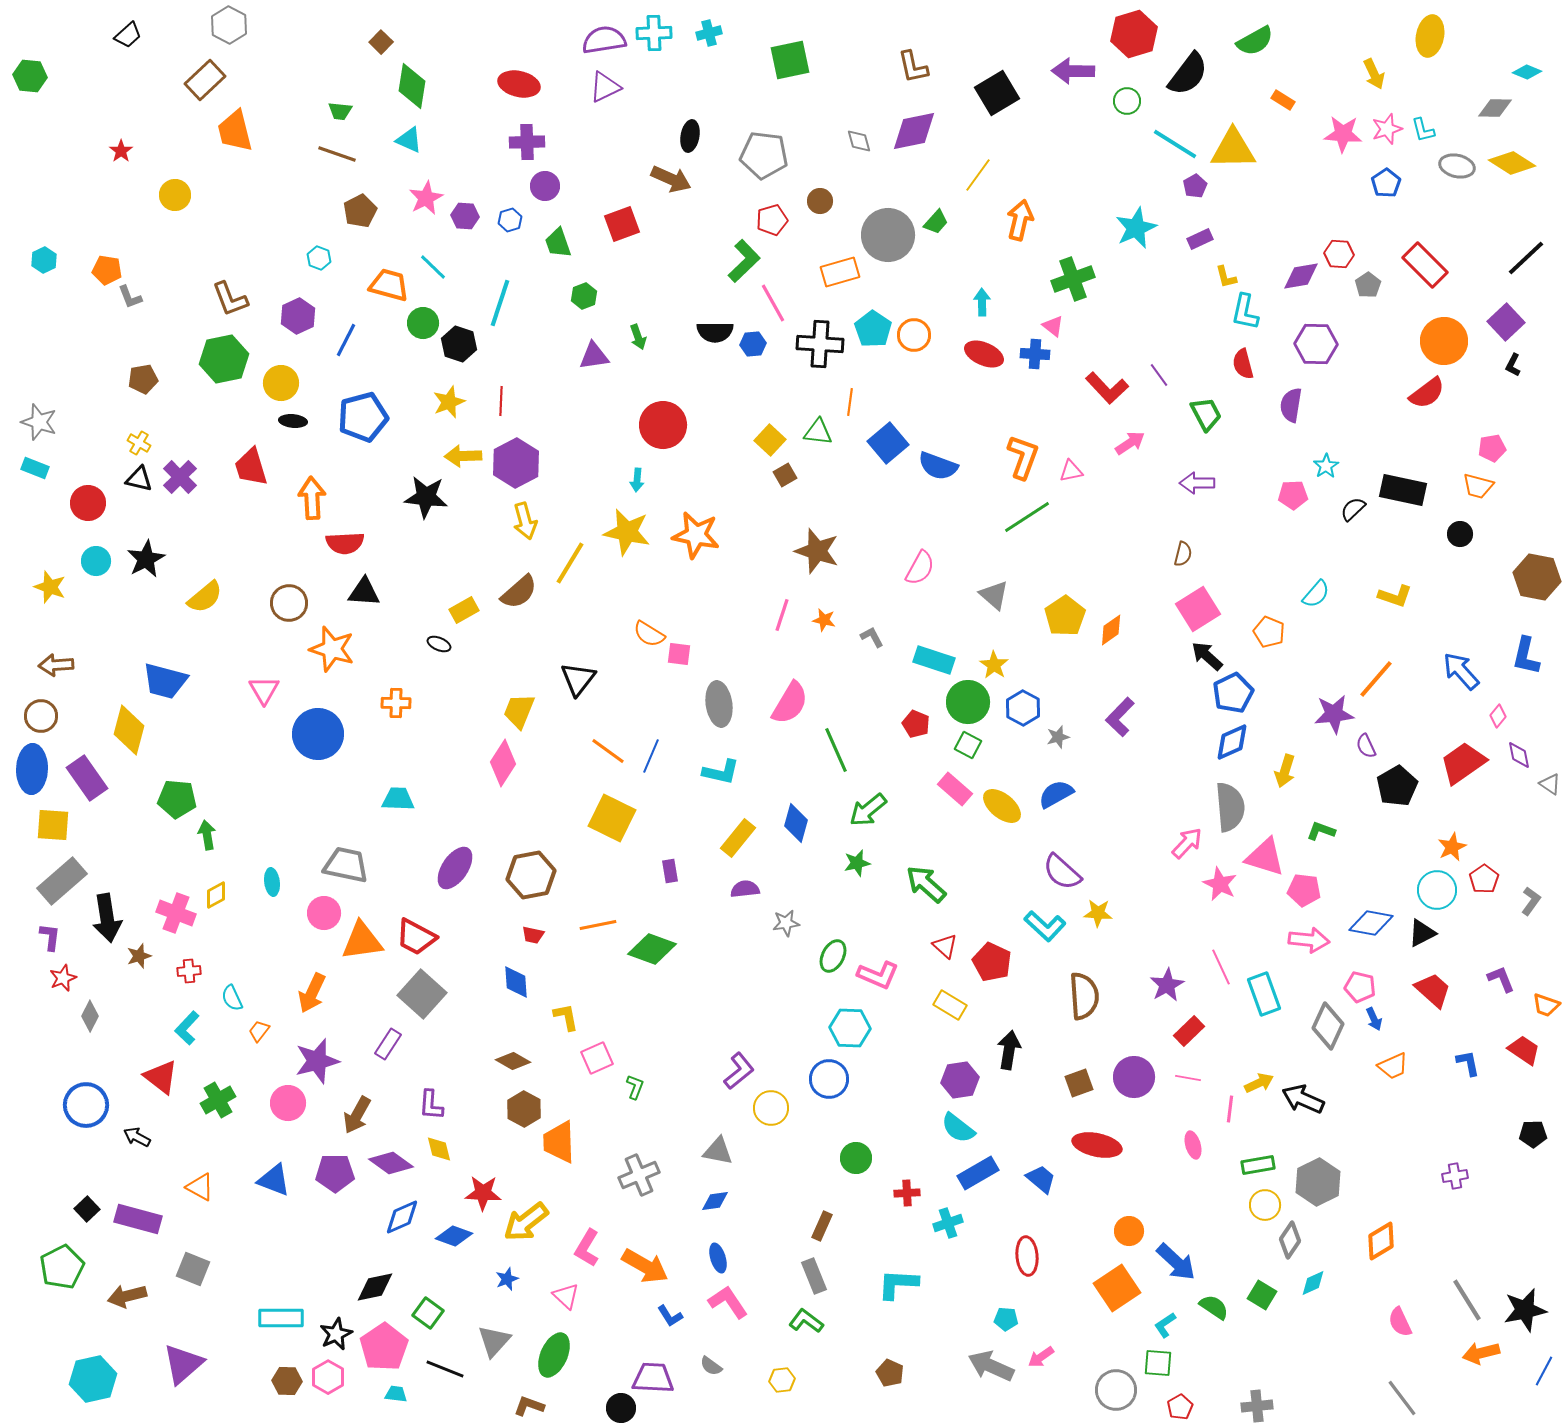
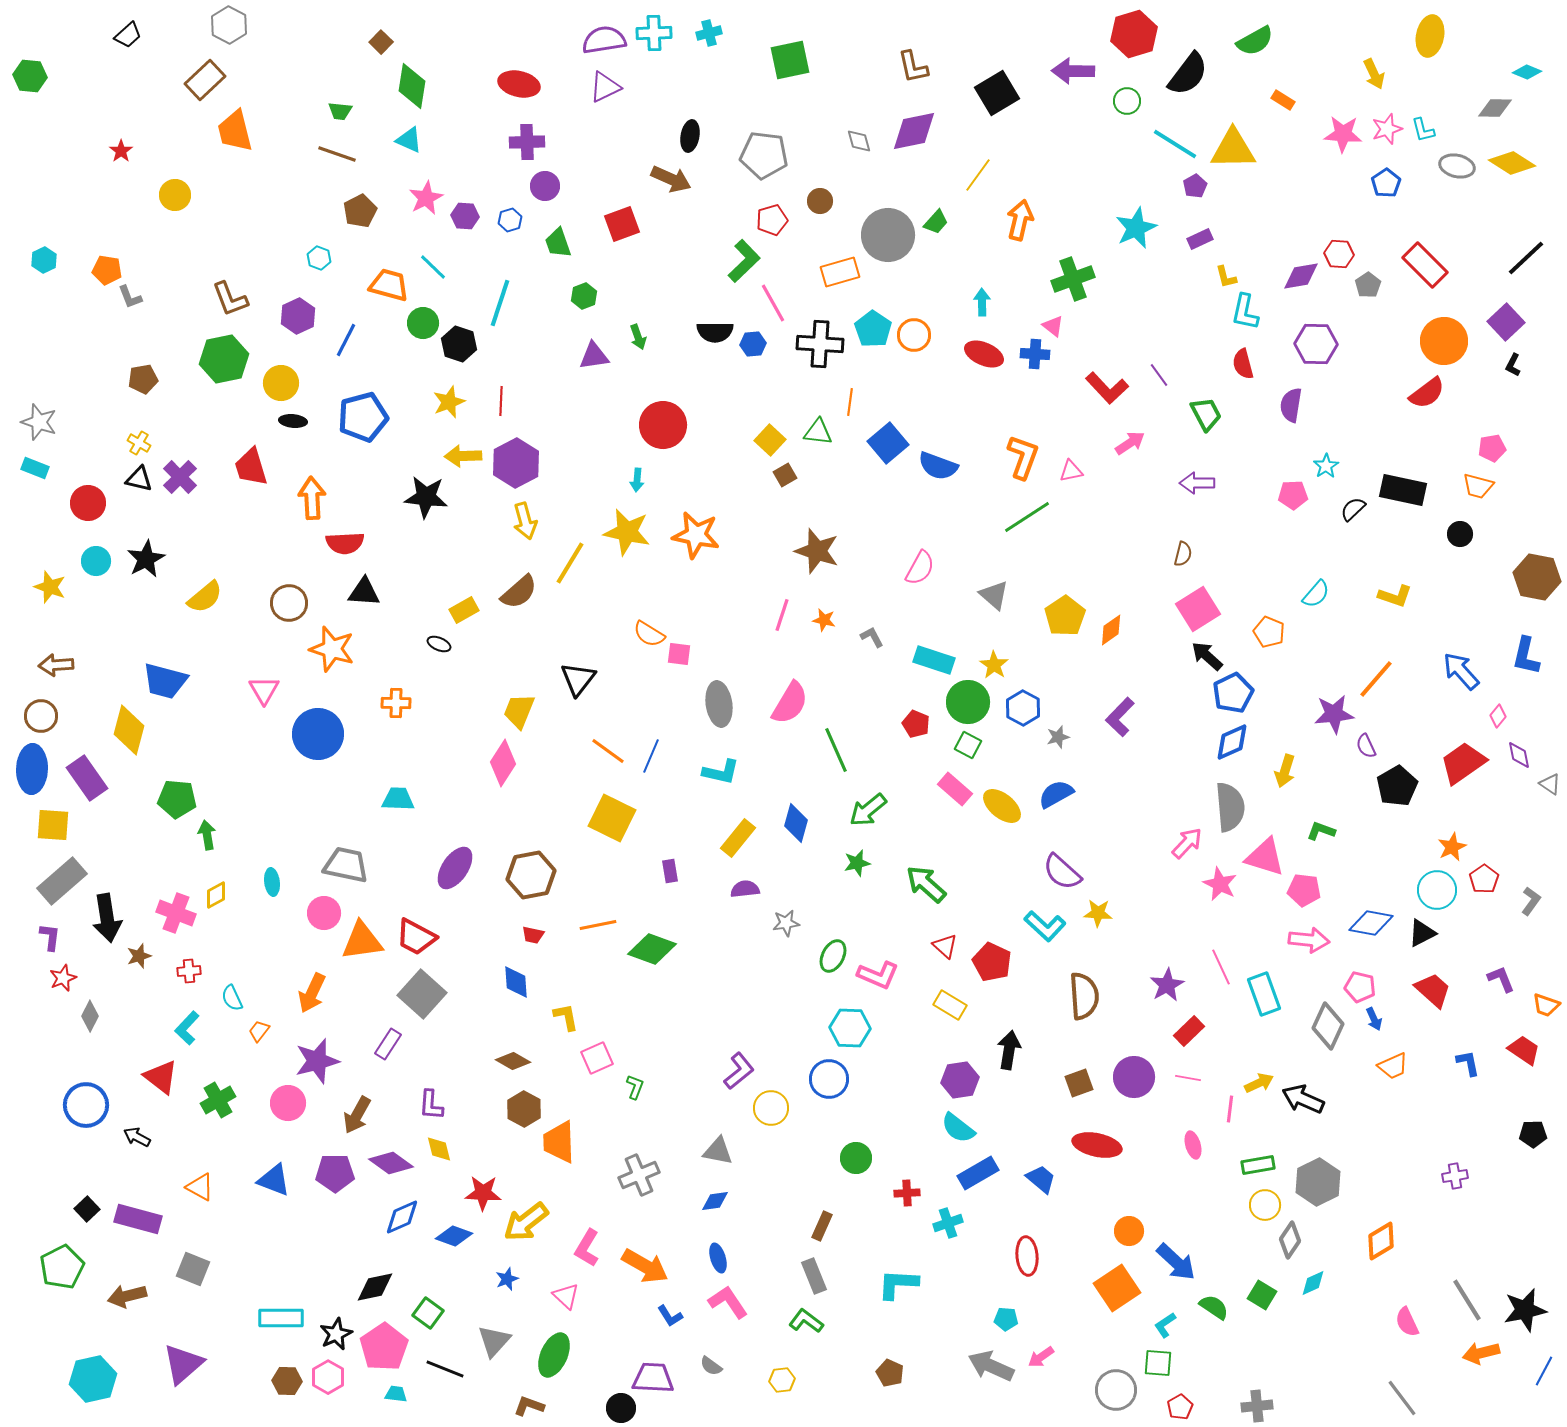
pink semicircle at (1400, 1322): moved 7 px right
